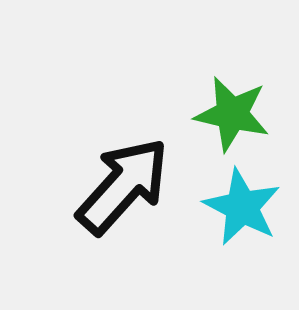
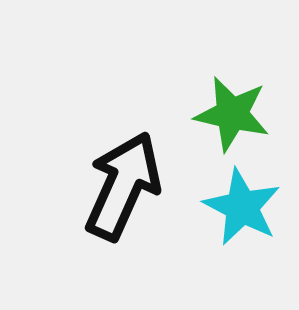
black arrow: rotated 18 degrees counterclockwise
